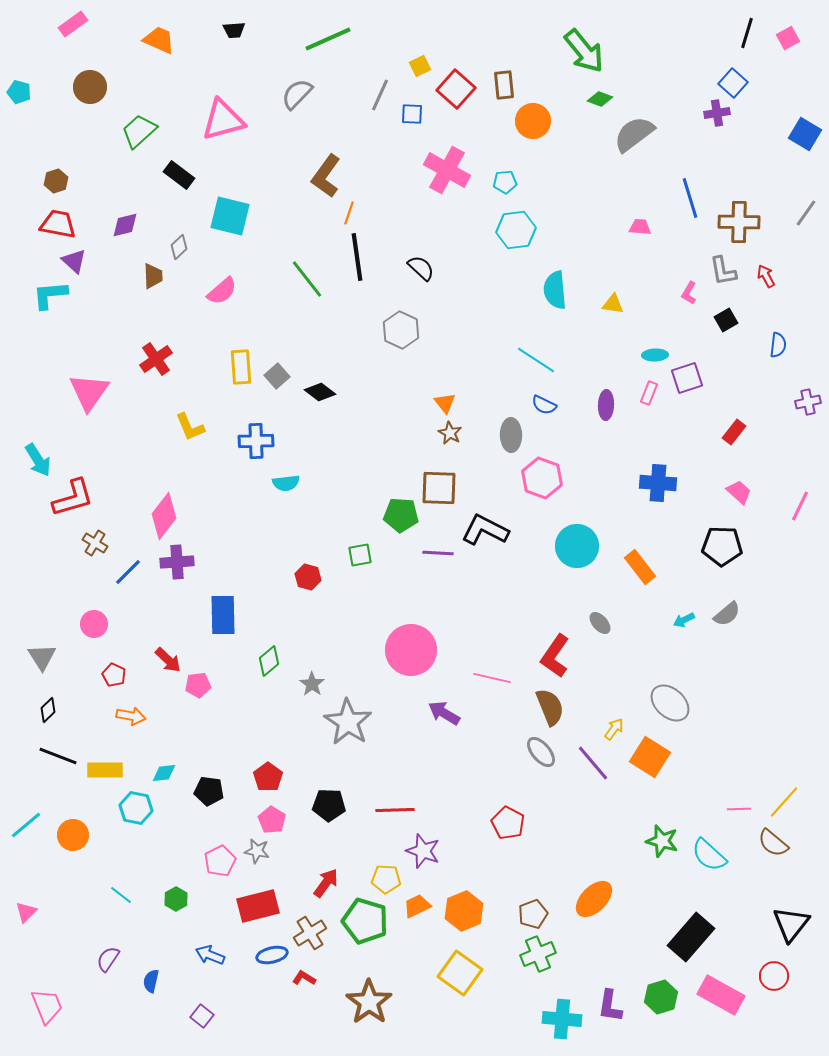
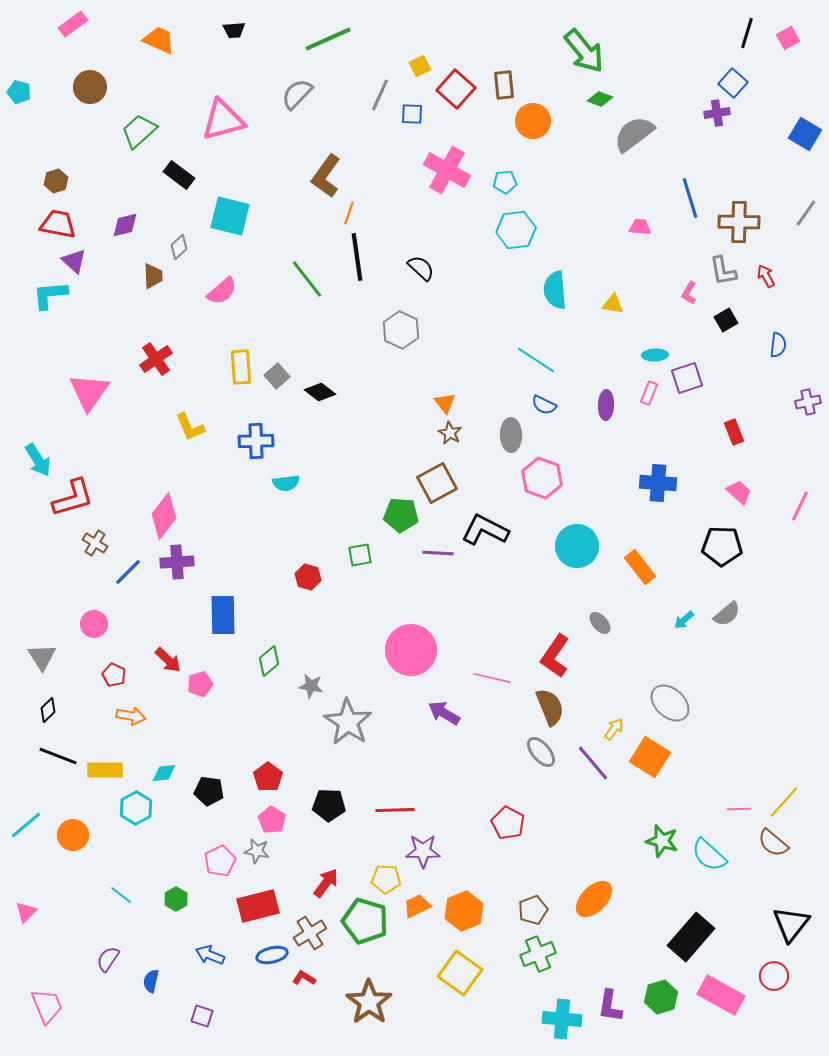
red rectangle at (734, 432): rotated 60 degrees counterclockwise
brown square at (439, 488): moved 2 px left, 5 px up; rotated 30 degrees counterclockwise
cyan arrow at (684, 620): rotated 15 degrees counterclockwise
gray star at (312, 684): moved 1 px left, 2 px down; rotated 25 degrees counterclockwise
pink pentagon at (198, 685): moved 2 px right, 1 px up; rotated 10 degrees counterclockwise
cyan hexagon at (136, 808): rotated 20 degrees clockwise
purple star at (423, 851): rotated 20 degrees counterclockwise
brown pentagon at (533, 914): moved 4 px up
purple square at (202, 1016): rotated 20 degrees counterclockwise
